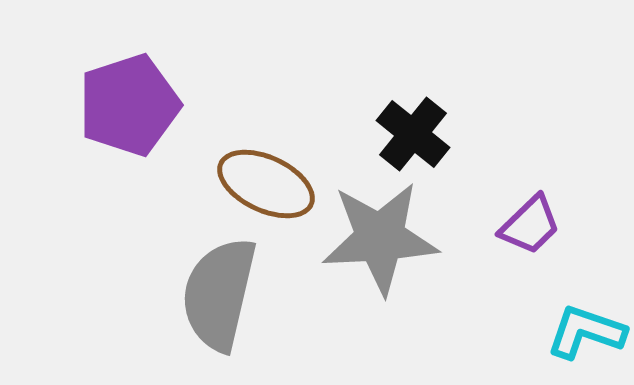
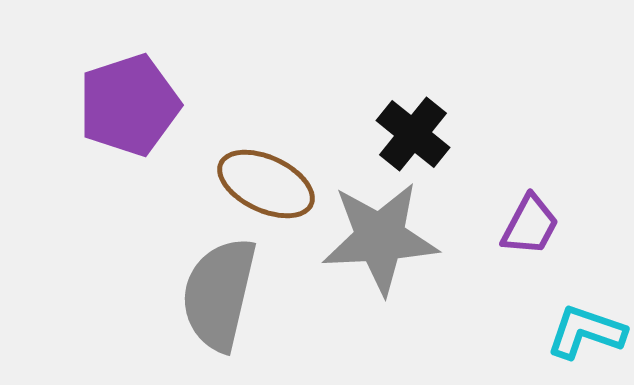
purple trapezoid: rotated 18 degrees counterclockwise
